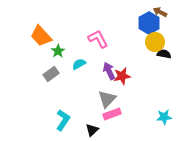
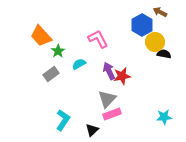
blue hexagon: moved 7 px left, 2 px down
